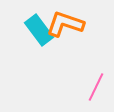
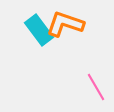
pink line: rotated 56 degrees counterclockwise
